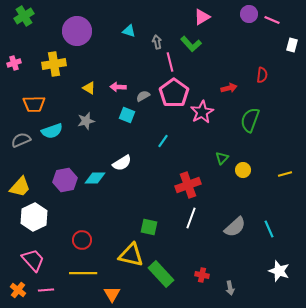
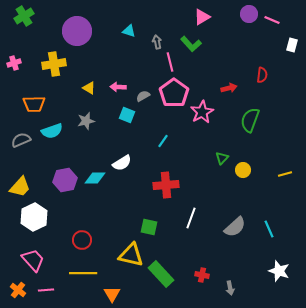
red cross at (188, 185): moved 22 px left; rotated 15 degrees clockwise
